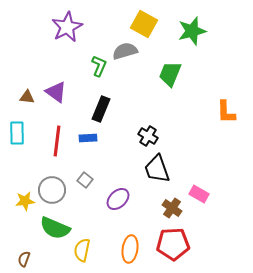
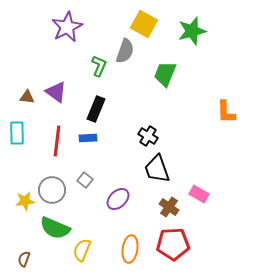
gray semicircle: rotated 125 degrees clockwise
green trapezoid: moved 5 px left
black rectangle: moved 5 px left
brown cross: moved 3 px left, 1 px up
yellow semicircle: rotated 10 degrees clockwise
